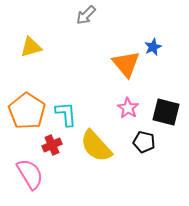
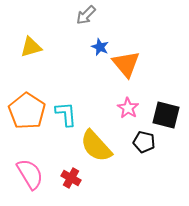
blue star: moved 53 px left; rotated 24 degrees counterclockwise
black square: moved 3 px down
red cross: moved 19 px right, 33 px down; rotated 36 degrees counterclockwise
